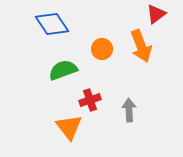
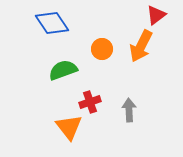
red triangle: moved 1 px down
blue diamond: moved 1 px up
orange arrow: rotated 48 degrees clockwise
red cross: moved 2 px down
